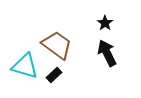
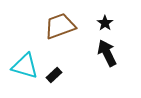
brown trapezoid: moved 3 px right, 19 px up; rotated 56 degrees counterclockwise
